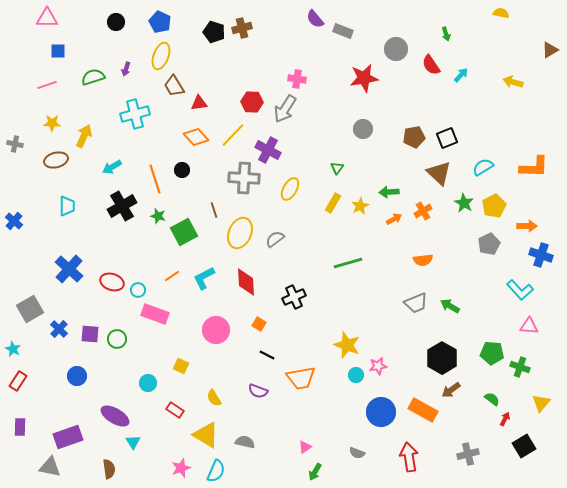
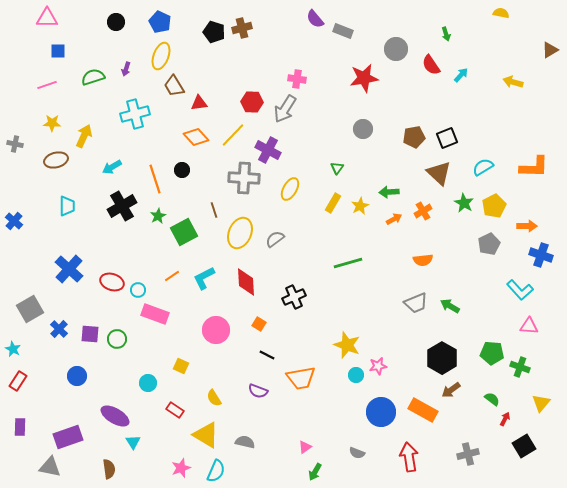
green star at (158, 216): rotated 28 degrees clockwise
